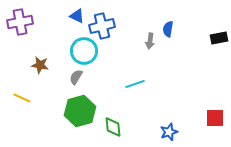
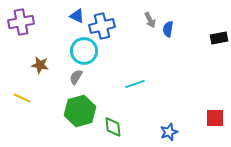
purple cross: moved 1 px right
gray arrow: moved 21 px up; rotated 35 degrees counterclockwise
